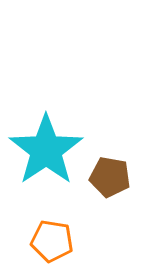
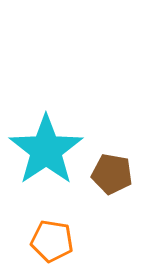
brown pentagon: moved 2 px right, 3 px up
